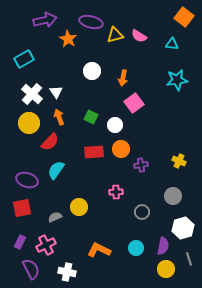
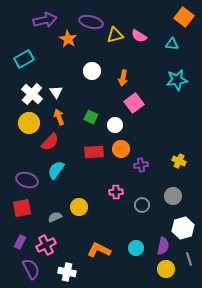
gray circle at (142, 212): moved 7 px up
